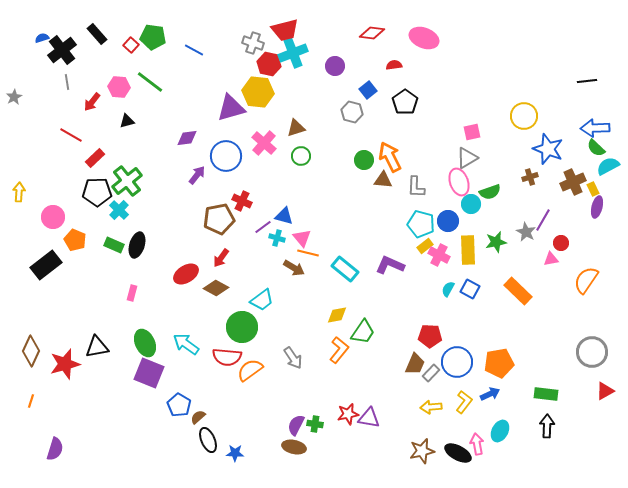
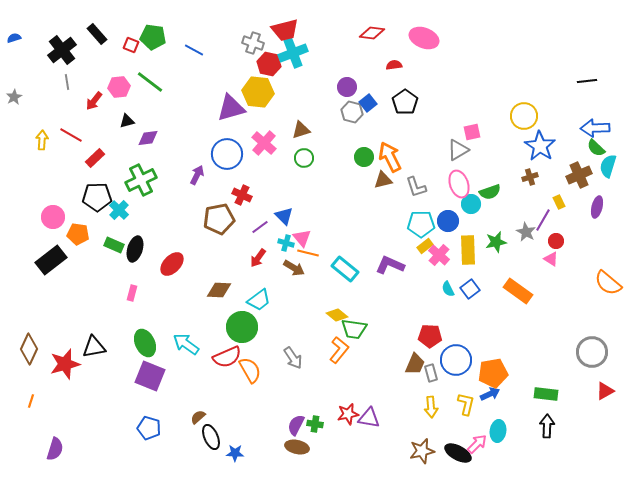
blue semicircle at (42, 38): moved 28 px left
red square at (131, 45): rotated 21 degrees counterclockwise
purple circle at (335, 66): moved 12 px right, 21 px down
pink hexagon at (119, 87): rotated 10 degrees counterclockwise
blue square at (368, 90): moved 13 px down
red arrow at (92, 102): moved 2 px right, 1 px up
brown triangle at (296, 128): moved 5 px right, 2 px down
purple diamond at (187, 138): moved 39 px left
blue star at (548, 149): moved 8 px left, 3 px up; rotated 12 degrees clockwise
blue circle at (226, 156): moved 1 px right, 2 px up
green circle at (301, 156): moved 3 px right, 2 px down
gray triangle at (467, 158): moved 9 px left, 8 px up
green circle at (364, 160): moved 3 px up
cyan semicircle at (608, 166): rotated 45 degrees counterclockwise
purple arrow at (197, 175): rotated 12 degrees counterclockwise
brown triangle at (383, 180): rotated 18 degrees counterclockwise
green cross at (127, 181): moved 14 px right, 1 px up; rotated 12 degrees clockwise
pink ellipse at (459, 182): moved 2 px down
brown cross at (573, 182): moved 6 px right, 7 px up
gray L-shape at (416, 187): rotated 20 degrees counterclockwise
yellow rectangle at (593, 189): moved 34 px left, 13 px down
yellow arrow at (19, 192): moved 23 px right, 52 px up
black pentagon at (97, 192): moved 5 px down
red cross at (242, 201): moved 6 px up
blue triangle at (284, 216): rotated 30 degrees clockwise
cyan pentagon at (421, 224): rotated 16 degrees counterclockwise
purple line at (263, 227): moved 3 px left
cyan cross at (277, 238): moved 9 px right, 5 px down
orange pentagon at (75, 240): moved 3 px right, 6 px up; rotated 15 degrees counterclockwise
red circle at (561, 243): moved 5 px left, 2 px up
black ellipse at (137, 245): moved 2 px left, 4 px down
pink cross at (439, 255): rotated 15 degrees clockwise
red arrow at (221, 258): moved 37 px right
pink triangle at (551, 259): rotated 42 degrees clockwise
black rectangle at (46, 265): moved 5 px right, 5 px up
red ellipse at (186, 274): moved 14 px left, 10 px up; rotated 15 degrees counterclockwise
orange semicircle at (586, 280): moved 22 px right, 3 px down; rotated 84 degrees counterclockwise
brown diamond at (216, 288): moved 3 px right, 2 px down; rotated 25 degrees counterclockwise
cyan semicircle at (448, 289): rotated 56 degrees counterclockwise
blue square at (470, 289): rotated 24 degrees clockwise
orange rectangle at (518, 291): rotated 8 degrees counterclockwise
cyan trapezoid at (262, 300): moved 3 px left
yellow diamond at (337, 315): rotated 50 degrees clockwise
green trapezoid at (363, 332): moved 9 px left, 3 px up; rotated 64 degrees clockwise
black triangle at (97, 347): moved 3 px left
brown diamond at (31, 351): moved 2 px left, 2 px up
red semicircle at (227, 357): rotated 28 degrees counterclockwise
blue circle at (457, 362): moved 1 px left, 2 px up
orange pentagon at (499, 363): moved 6 px left, 10 px down
orange semicircle at (250, 370): rotated 96 degrees clockwise
purple square at (149, 373): moved 1 px right, 3 px down
gray rectangle at (431, 373): rotated 60 degrees counterclockwise
yellow L-shape at (464, 402): moved 2 px right, 2 px down; rotated 25 degrees counterclockwise
blue pentagon at (179, 405): moved 30 px left, 23 px down; rotated 15 degrees counterclockwise
yellow arrow at (431, 407): rotated 90 degrees counterclockwise
cyan ellipse at (500, 431): moved 2 px left; rotated 20 degrees counterclockwise
black ellipse at (208, 440): moved 3 px right, 3 px up
pink arrow at (477, 444): rotated 55 degrees clockwise
brown ellipse at (294, 447): moved 3 px right
